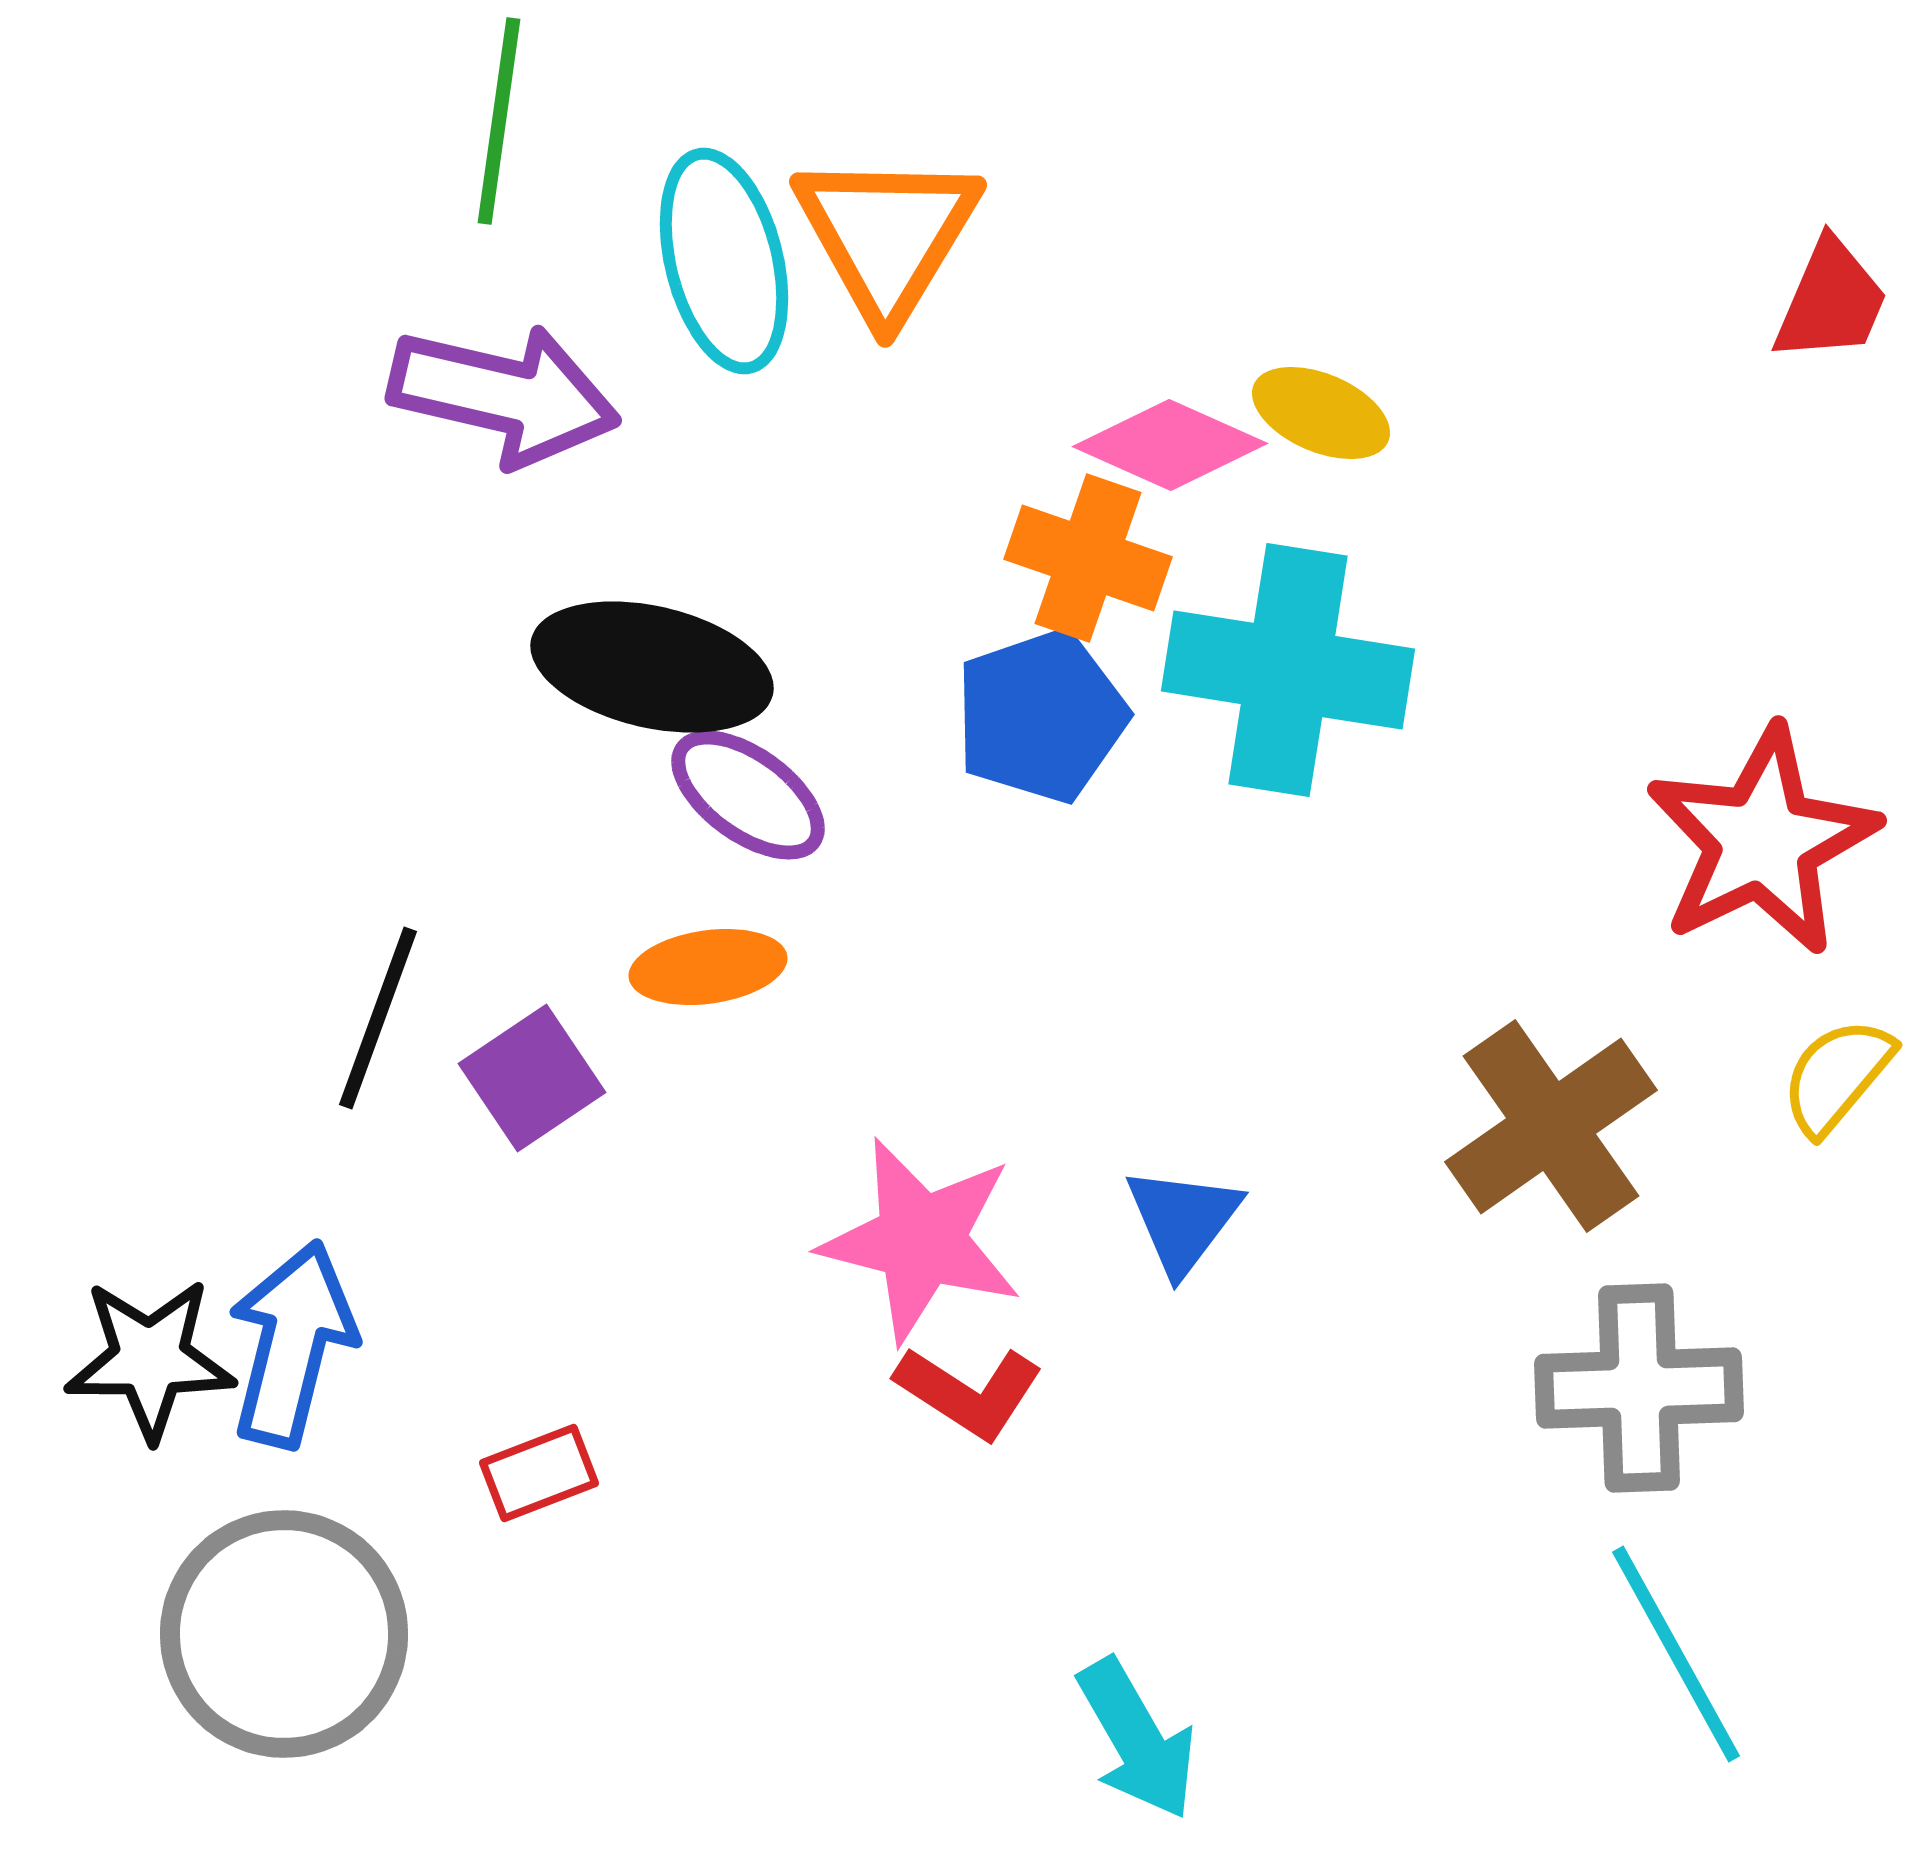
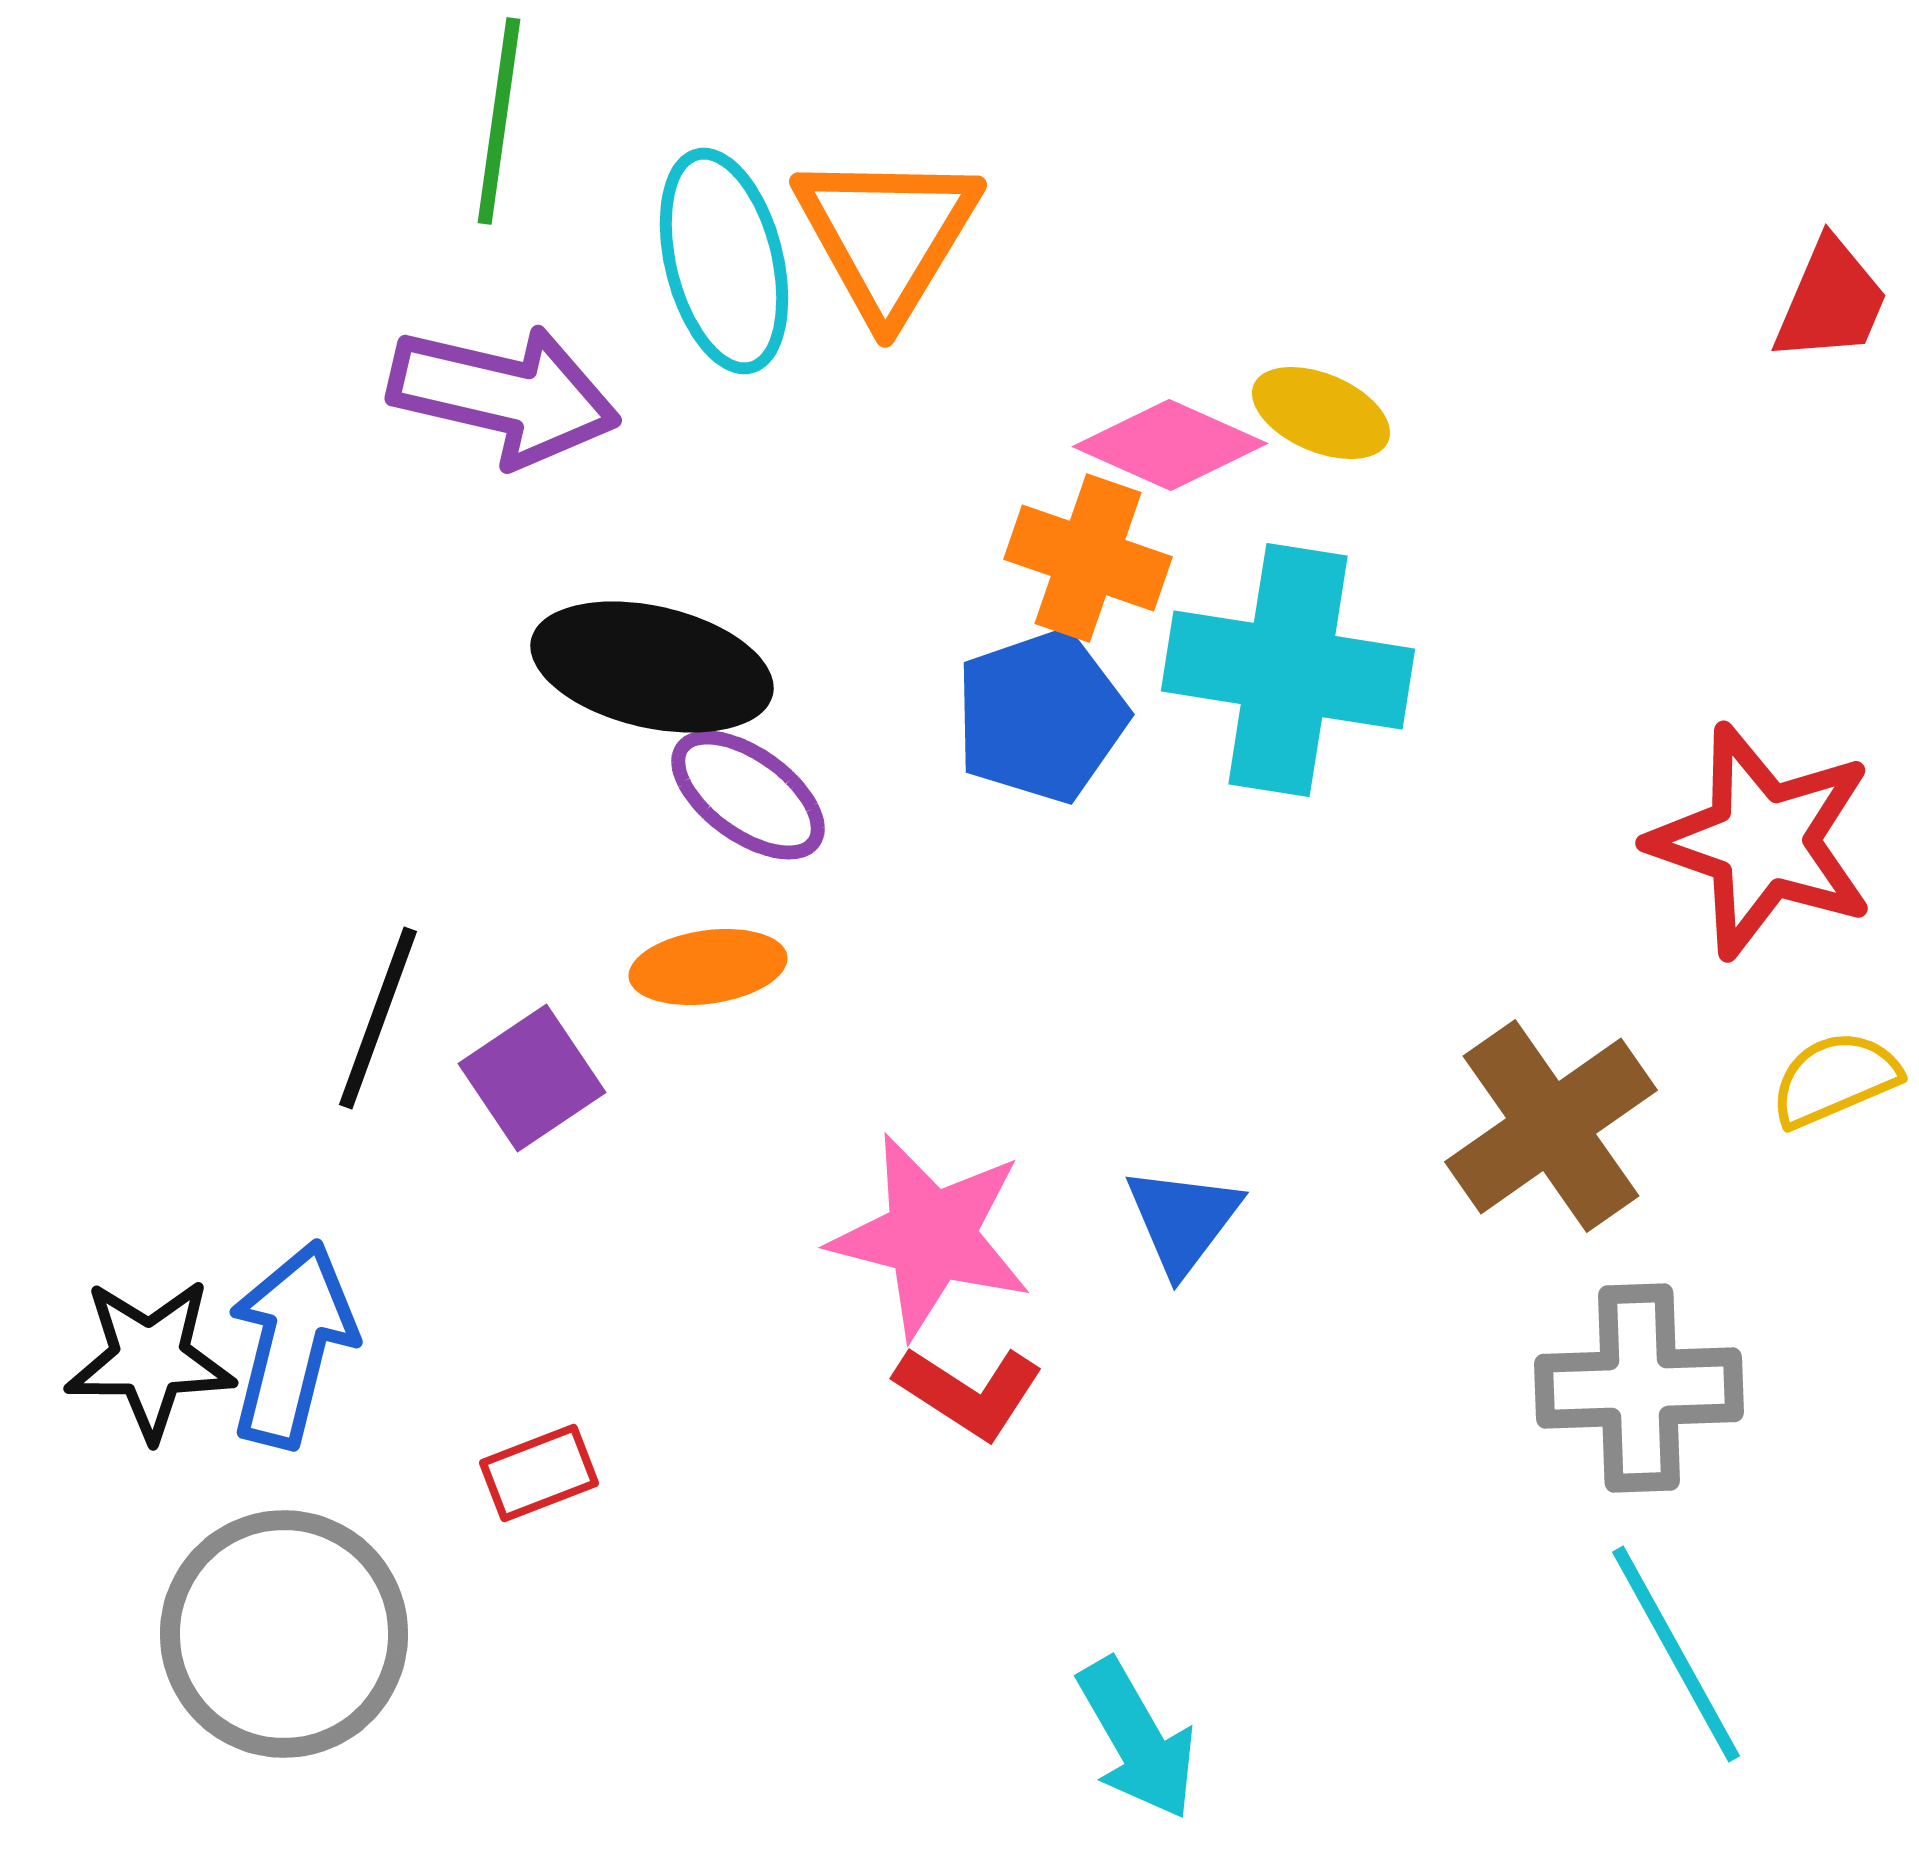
red star: rotated 27 degrees counterclockwise
yellow semicircle: moved 2 px left, 3 px down; rotated 27 degrees clockwise
pink star: moved 10 px right, 4 px up
